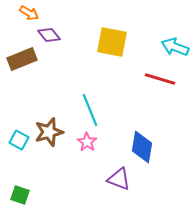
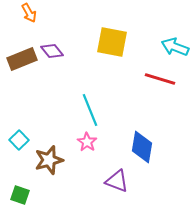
orange arrow: rotated 30 degrees clockwise
purple diamond: moved 3 px right, 16 px down
brown star: moved 28 px down
cyan square: rotated 18 degrees clockwise
purple triangle: moved 2 px left, 2 px down
